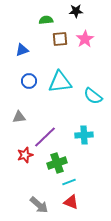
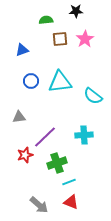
blue circle: moved 2 px right
